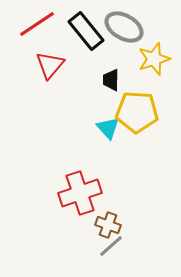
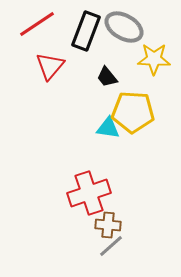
black rectangle: rotated 60 degrees clockwise
yellow star: rotated 20 degrees clockwise
red triangle: moved 1 px down
black trapezoid: moved 4 px left, 3 px up; rotated 40 degrees counterclockwise
yellow pentagon: moved 4 px left
cyan triangle: rotated 40 degrees counterclockwise
red cross: moved 9 px right
brown cross: rotated 15 degrees counterclockwise
